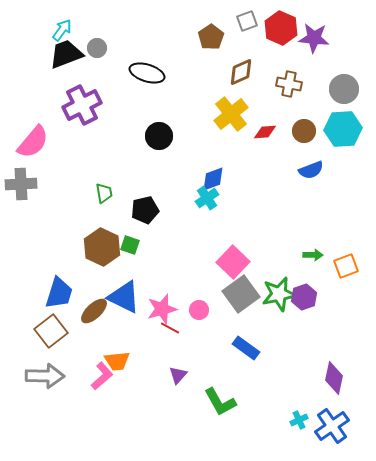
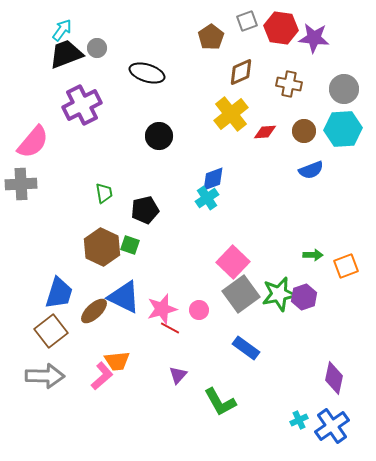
red hexagon at (281, 28): rotated 16 degrees counterclockwise
